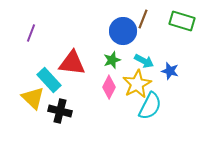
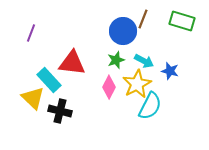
green star: moved 4 px right
